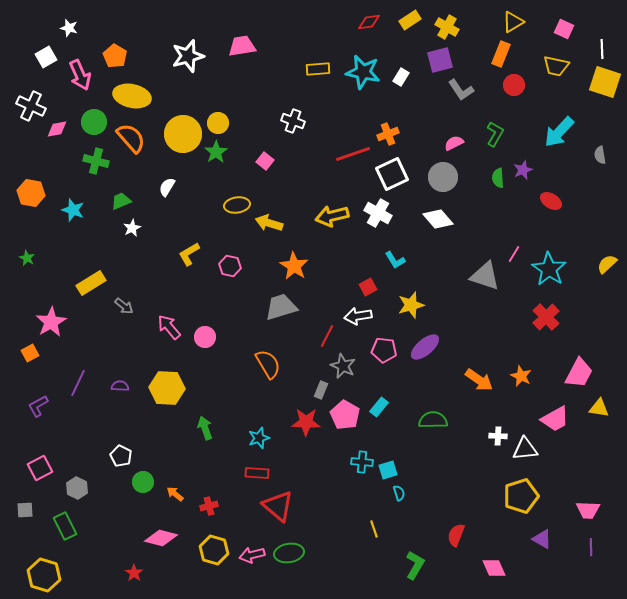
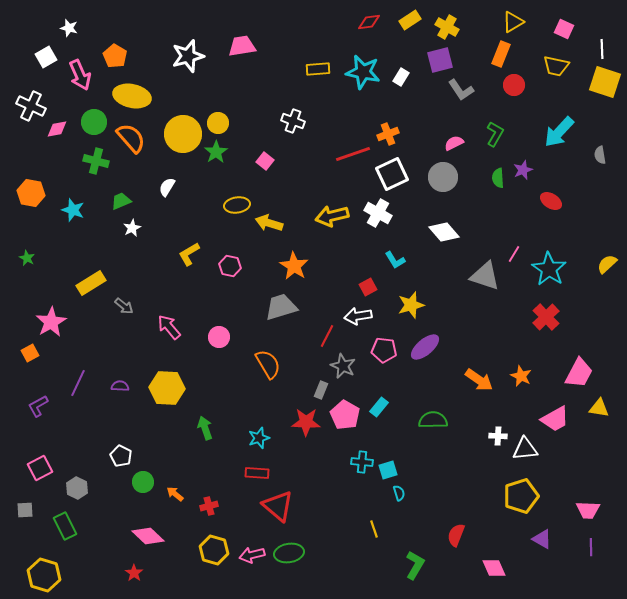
white diamond at (438, 219): moved 6 px right, 13 px down
pink circle at (205, 337): moved 14 px right
pink diamond at (161, 538): moved 13 px left, 2 px up; rotated 28 degrees clockwise
